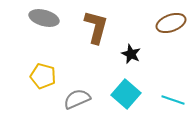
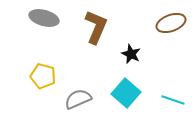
brown L-shape: rotated 8 degrees clockwise
cyan square: moved 1 px up
gray semicircle: moved 1 px right
